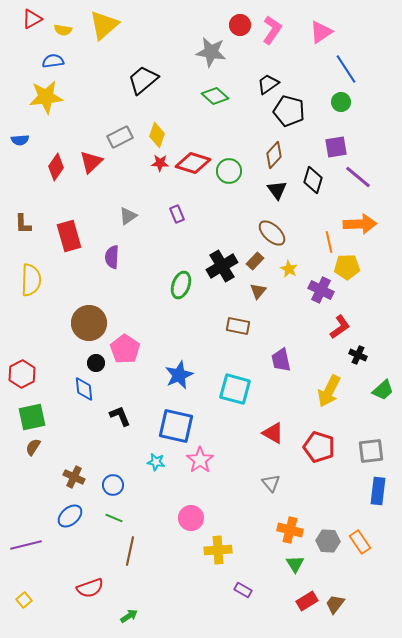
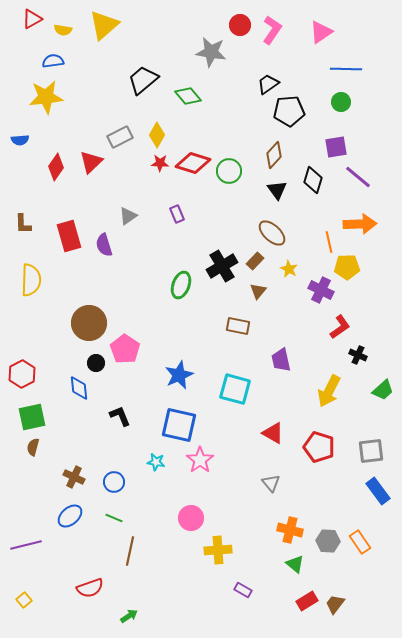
blue line at (346, 69): rotated 56 degrees counterclockwise
green diamond at (215, 96): moved 27 px left; rotated 8 degrees clockwise
black pentagon at (289, 111): rotated 20 degrees counterclockwise
yellow diamond at (157, 135): rotated 10 degrees clockwise
purple semicircle at (112, 257): moved 8 px left, 12 px up; rotated 20 degrees counterclockwise
blue diamond at (84, 389): moved 5 px left, 1 px up
blue square at (176, 426): moved 3 px right, 1 px up
brown semicircle at (33, 447): rotated 18 degrees counterclockwise
blue circle at (113, 485): moved 1 px right, 3 px up
blue rectangle at (378, 491): rotated 44 degrees counterclockwise
green triangle at (295, 564): rotated 18 degrees counterclockwise
